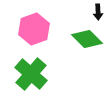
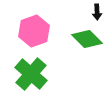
black arrow: moved 1 px left
pink hexagon: moved 2 px down
